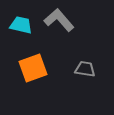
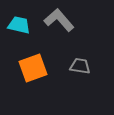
cyan trapezoid: moved 2 px left
gray trapezoid: moved 5 px left, 3 px up
